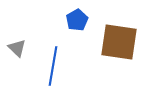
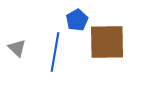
brown square: moved 12 px left; rotated 9 degrees counterclockwise
blue line: moved 2 px right, 14 px up
